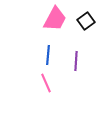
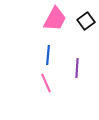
purple line: moved 1 px right, 7 px down
